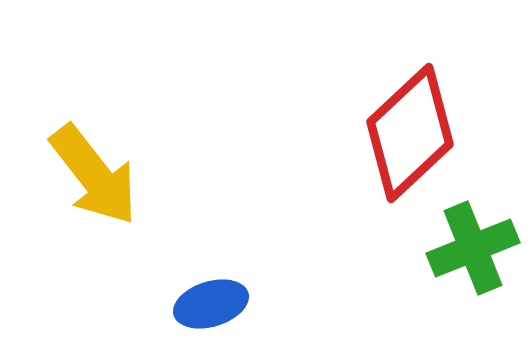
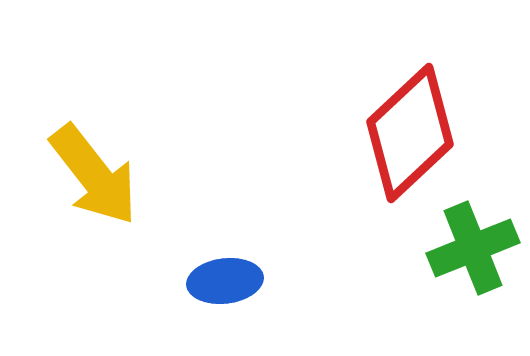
blue ellipse: moved 14 px right, 23 px up; rotated 10 degrees clockwise
